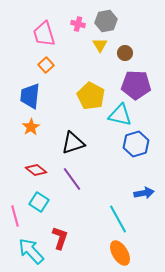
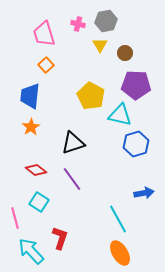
pink line: moved 2 px down
